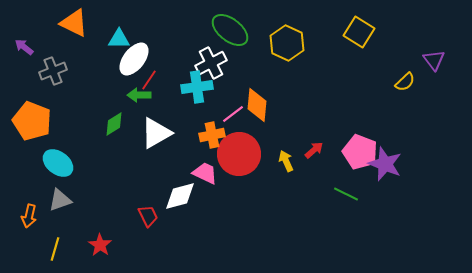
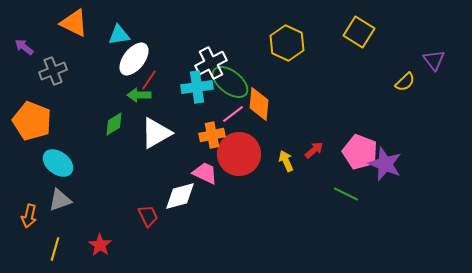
green ellipse: moved 52 px down
cyan triangle: moved 4 px up; rotated 10 degrees counterclockwise
orange diamond: moved 2 px right, 1 px up
